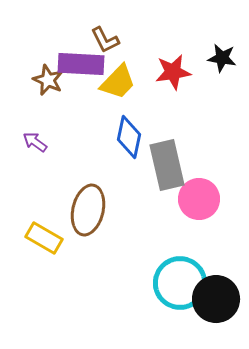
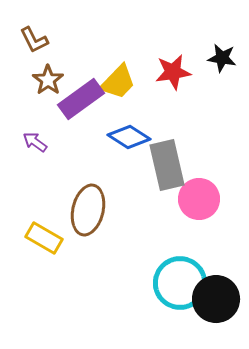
brown L-shape: moved 71 px left
purple rectangle: moved 35 px down; rotated 39 degrees counterclockwise
brown star: rotated 12 degrees clockwise
blue diamond: rotated 69 degrees counterclockwise
